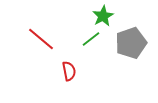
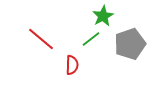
gray pentagon: moved 1 px left, 1 px down
red semicircle: moved 3 px right, 6 px up; rotated 12 degrees clockwise
